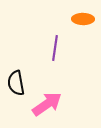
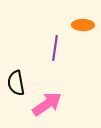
orange ellipse: moved 6 px down
